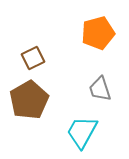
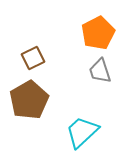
orange pentagon: rotated 12 degrees counterclockwise
gray trapezoid: moved 18 px up
cyan trapezoid: rotated 18 degrees clockwise
